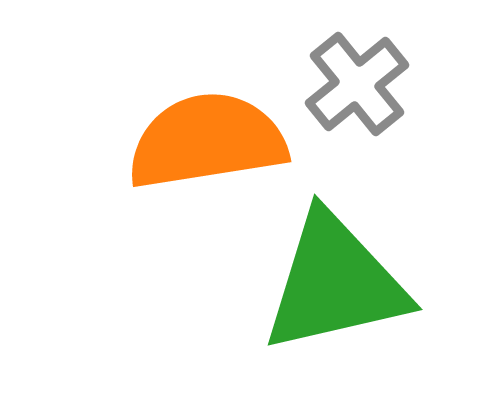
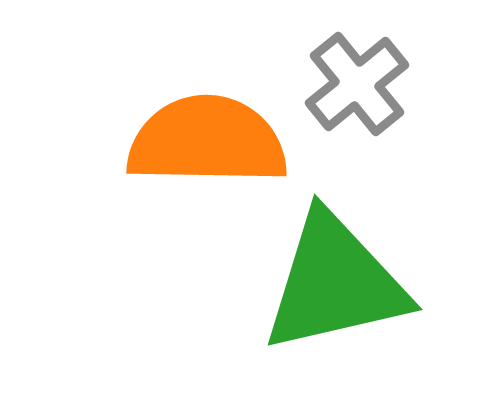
orange semicircle: rotated 10 degrees clockwise
